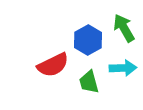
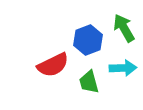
blue hexagon: rotated 8 degrees clockwise
